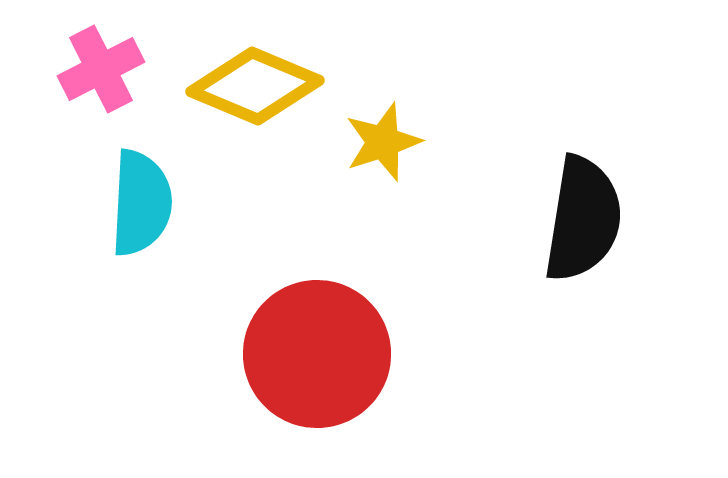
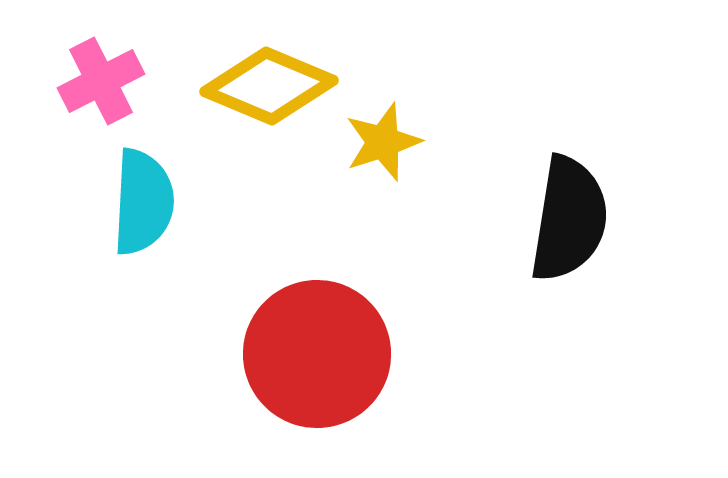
pink cross: moved 12 px down
yellow diamond: moved 14 px right
cyan semicircle: moved 2 px right, 1 px up
black semicircle: moved 14 px left
